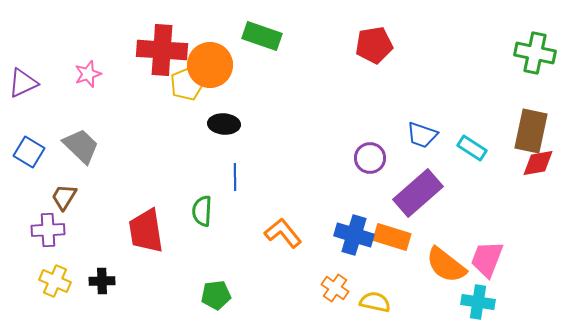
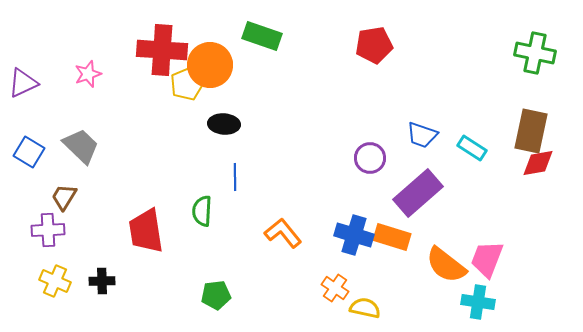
yellow semicircle: moved 10 px left, 6 px down
